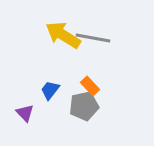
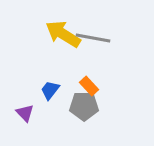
yellow arrow: moved 1 px up
orange rectangle: moved 1 px left
gray pentagon: rotated 12 degrees clockwise
